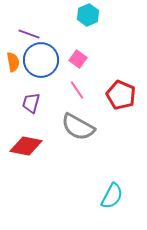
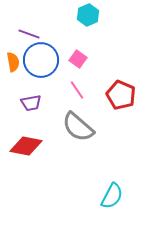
purple trapezoid: rotated 115 degrees counterclockwise
gray semicircle: rotated 12 degrees clockwise
